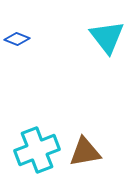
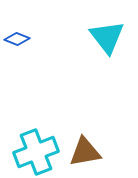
cyan cross: moved 1 px left, 2 px down
